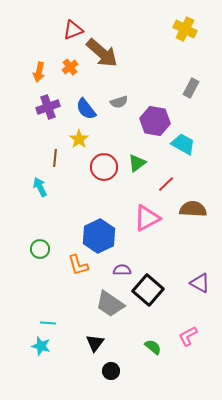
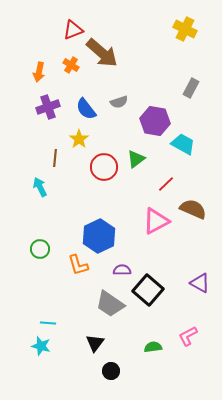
orange cross: moved 1 px right, 2 px up; rotated 21 degrees counterclockwise
green triangle: moved 1 px left, 4 px up
brown semicircle: rotated 20 degrees clockwise
pink triangle: moved 9 px right, 3 px down
green semicircle: rotated 48 degrees counterclockwise
